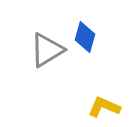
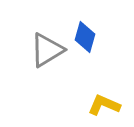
yellow L-shape: moved 2 px up
